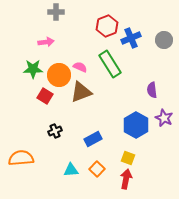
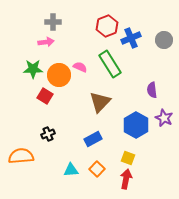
gray cross: moved 3 px left, 10 px down
brown triangle: moved 19 px right, 10 px down; rotated 25 degrees counterclockwise
black cross: moved 7 px left, 3 px down
orange semicircle: moved 2 px up
